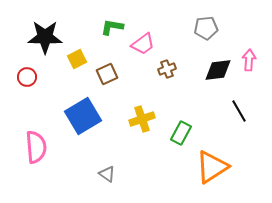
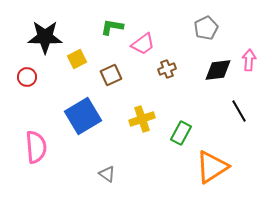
gray pentagon: rotated 20 degrees counterclockwise
brown square: moved 4 px right, 1 px down
